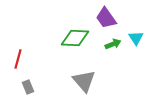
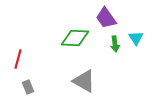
green arrow: moved 2 px right; rotated 105 degrees clockwise
gray triangle: rotated 20 degrees counterclockwise
